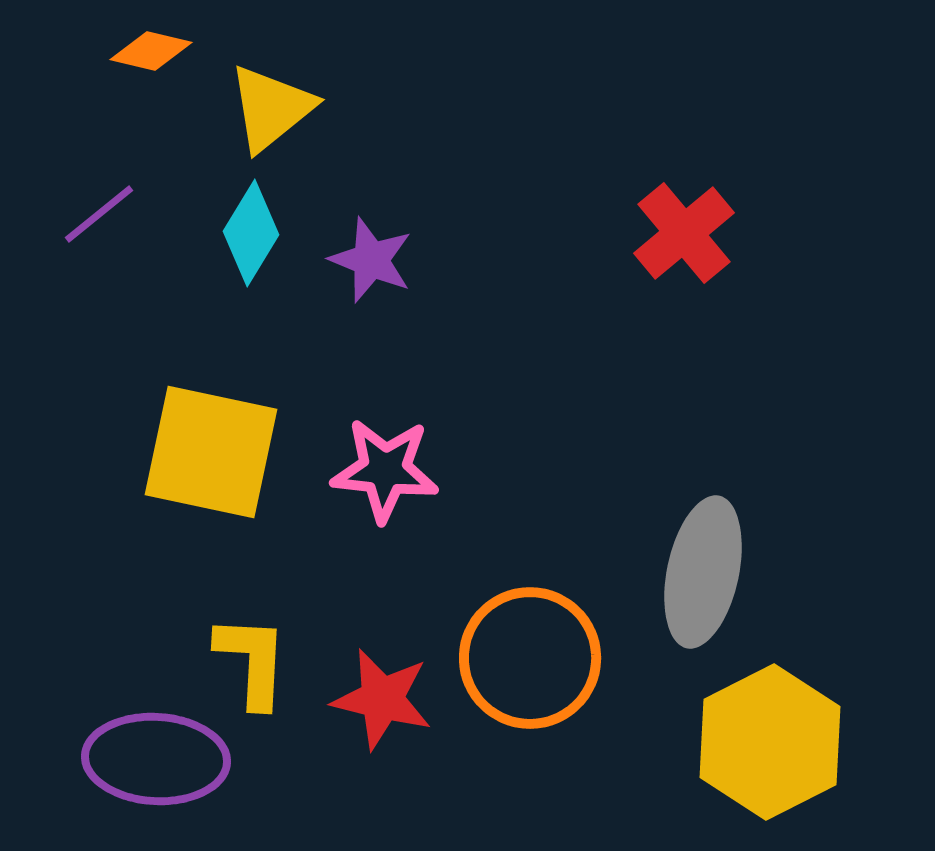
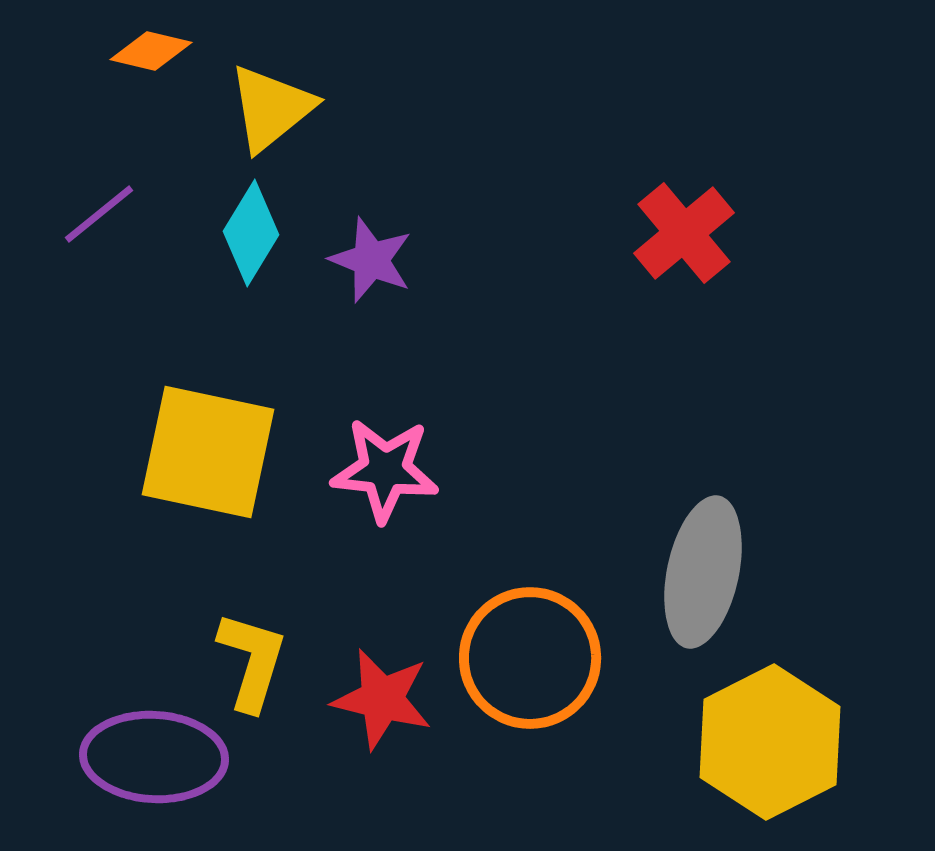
yellow square: moved 3 px left
yellow L-shape: rotated 14 degrees clockwise
purple ellipse: moved 2 px left, 2 px up
